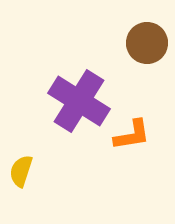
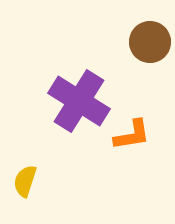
brown circle: moved 3 px right, 1 px up
yellow semicircle: moved 4 px right, 10 px down
